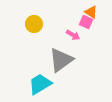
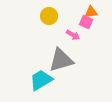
orange triangle: rotated 40 degrees counterclockwise
yellow circle: moved 15 px right, 8 px up
gray triangle: rotated 20 degrees clockwise
cyan trapezoid: moved 1 px right, 4 px up
